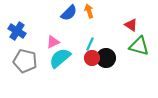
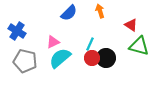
orange arrow: moved 11 px right
